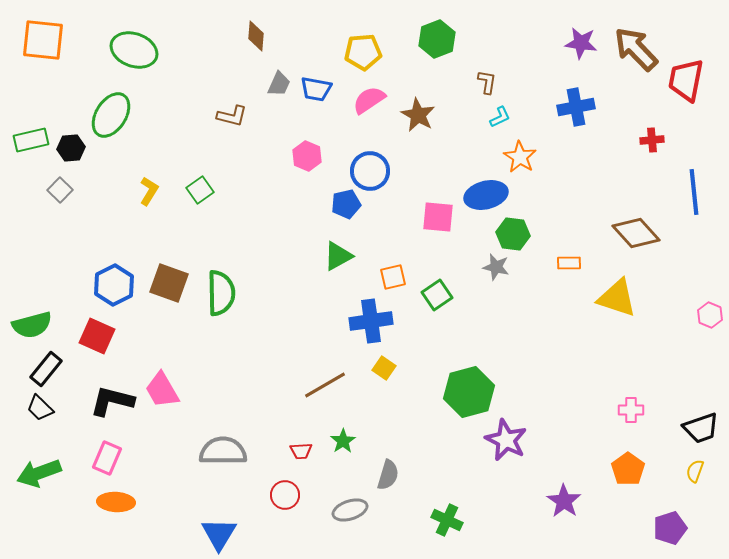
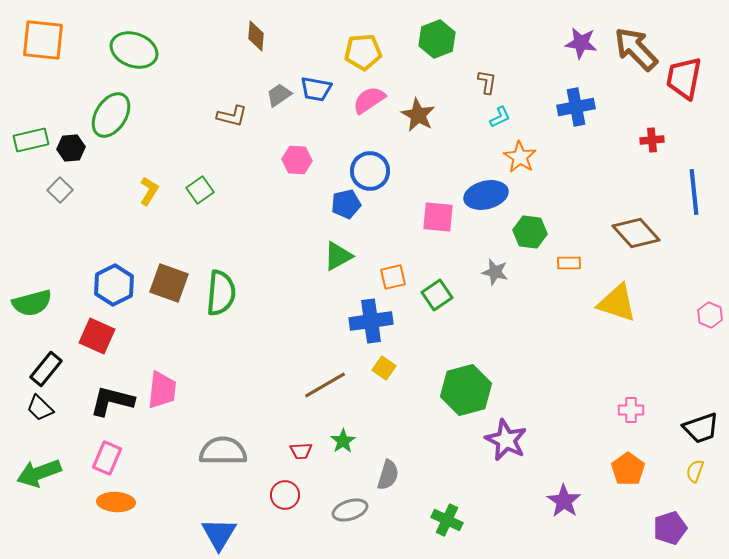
red trapezoid at (686, 80): moved 2 px left, 2 px up
gray trapezoid at (279, 84): moved 11 px down; rotated 148 degrees counterclockwise
pink hexagon at (307, 156): moved 10 px left, 4 px down; rotated 20 degrees counterclockwise
green hexagon at (513, 234): moved 17 px right, 2 px up
gray star at (496, 267): moved 1 px left, 5 px down
green semicircle at (221, 293): rotated 6 degrees clockwise
yellow triangle at (617, 298): moved 5 px down
green semicircle at (32, 325): moved 22 px up
pink trapezoid at (162, 390): rotated 144 degrees counterclockwise
green hexagon at (469, 392): moved 3 px left, 2 px up
